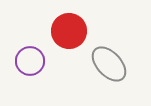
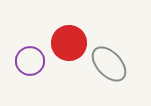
red circle: moved 12 px down
